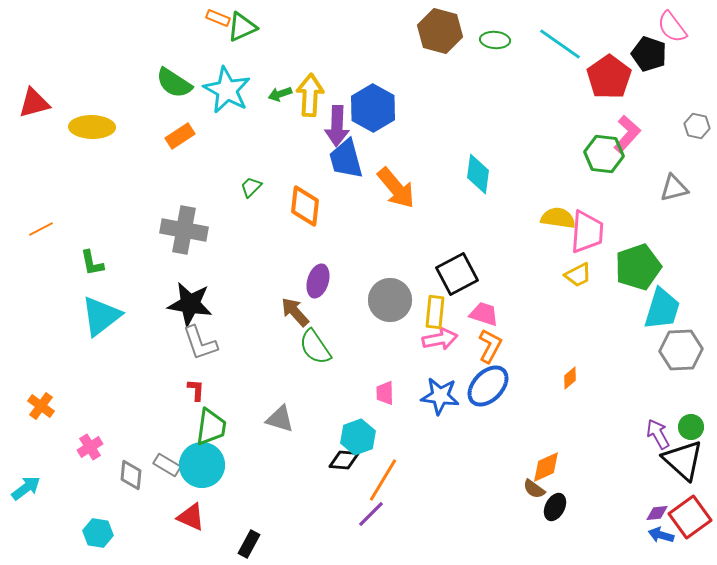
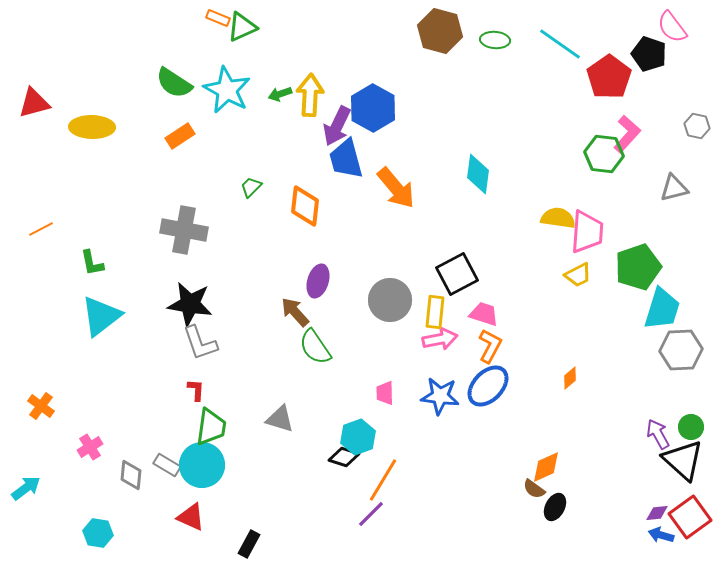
purple arrow at (337, 126): rotated 24 degrees clockwise
black diamond at (344, 460): moved 3 px up; rotated 12 degrees clockwise
